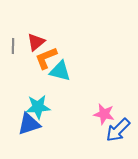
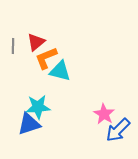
pink star: rotated 20 degrees clockwise
